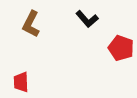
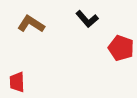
brown L-shape: rotated 96 degrees clockwise
red trapezoid: moved 4 px left
